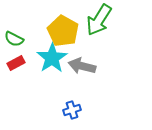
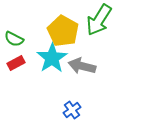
blue cross: rotated 18 degrees counterclockwise
